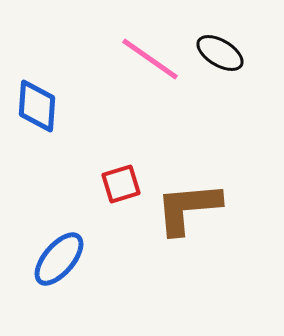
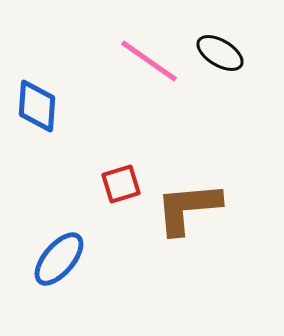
pink line: moved 1 px left, 2 px down
